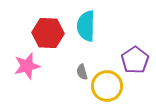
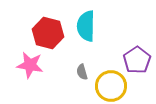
red hexagon: rotated 12 degrees clockwise
purple pentagon: moved 2 px right
pink star: moved 3 px right, 1 px up; rotated 24 degrees clockwise
yellow circle: moved 4 px right
